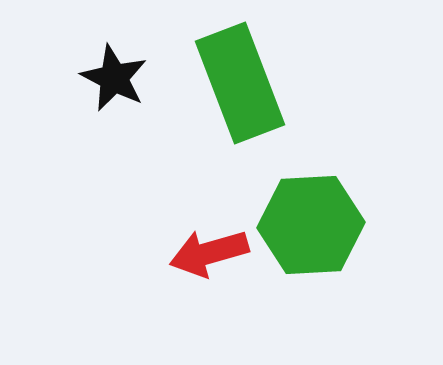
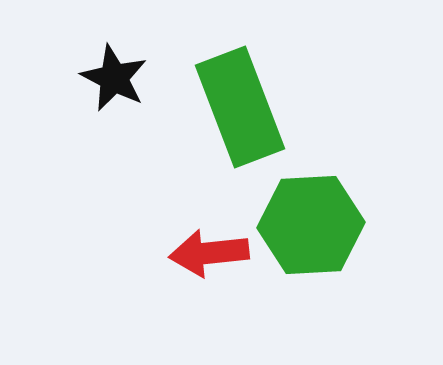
green rectangle: moved 24 px down
red arrow: rotated 10 degrees clockwise
